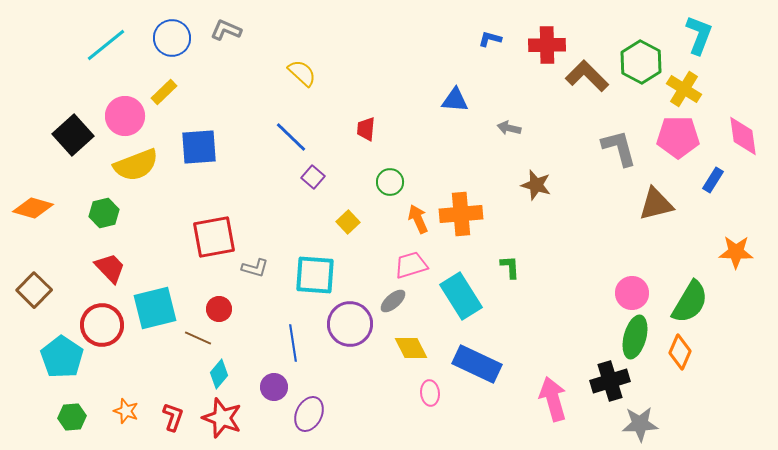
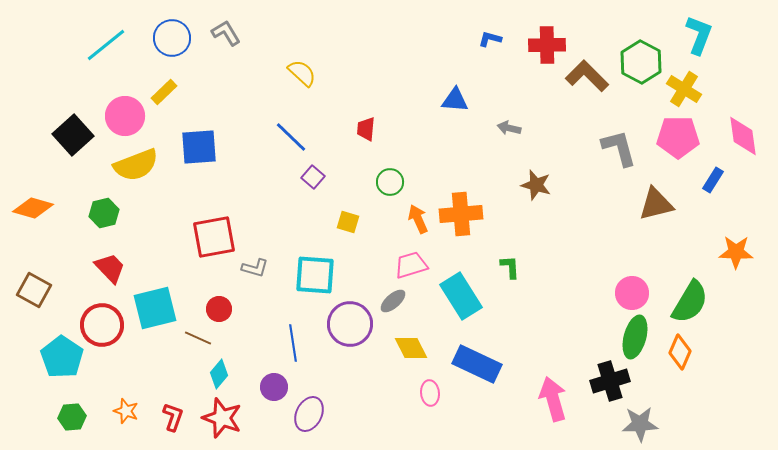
gray L-shape at (226, 30): moved 3 px down; rotated 36 degrees clockwise
yellow square at (348, 222): rotated 30 degrees counterclockwise
brown square at (34, 290): rotated 16 degrees counterclockwise
